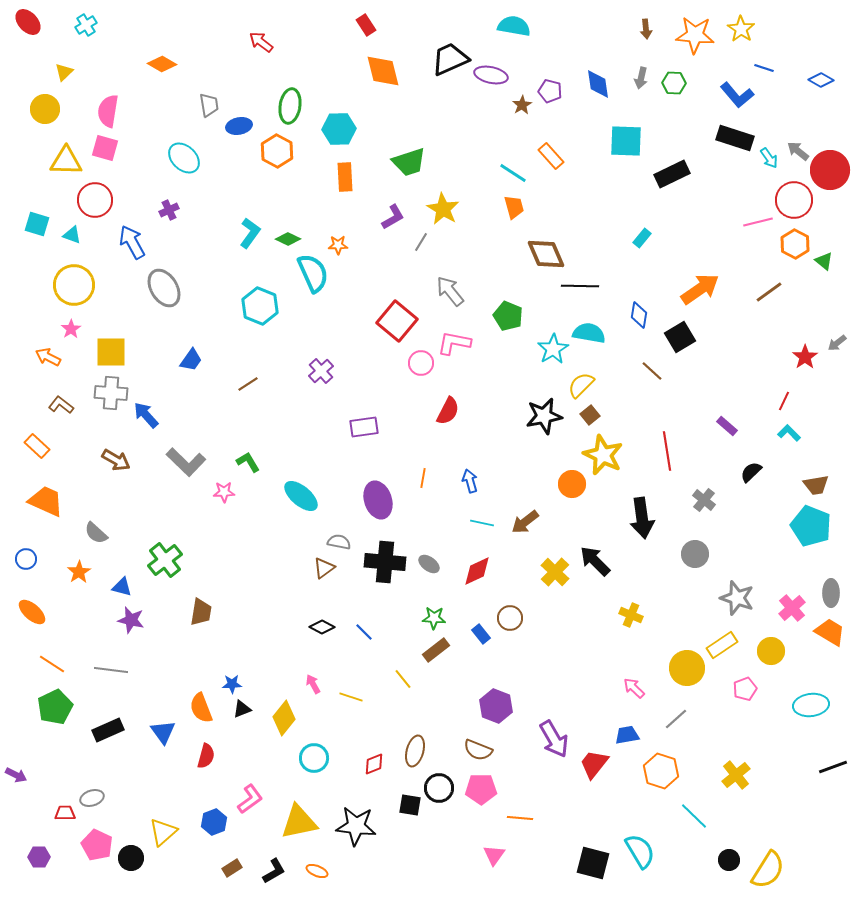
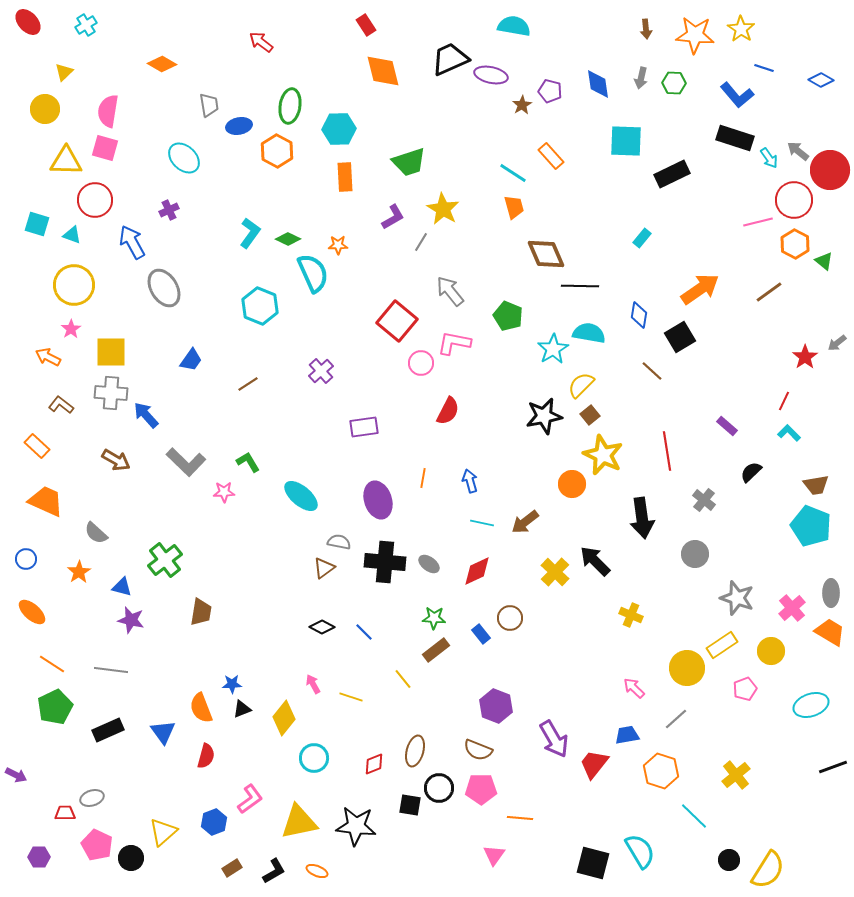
cyan ellipse at (811, 705): rotated 12 degrees counterclockwise
